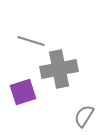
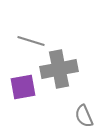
purple square: moved 5 px up; rotated 8 degrees clockwise
gray semicircle: rotated 55 degrees counterclockwise
